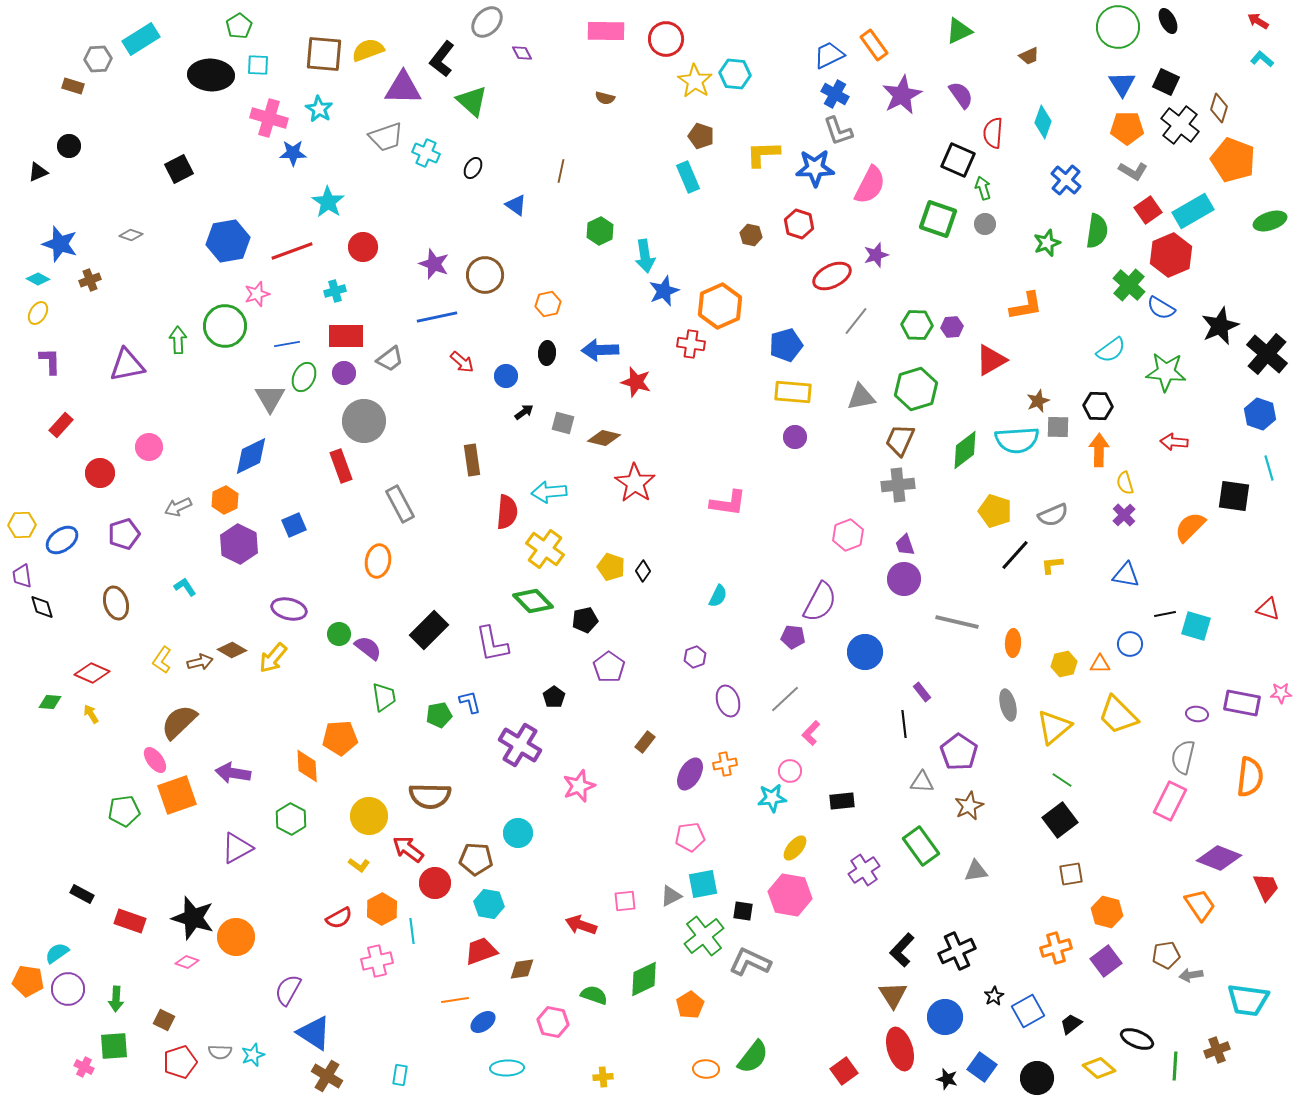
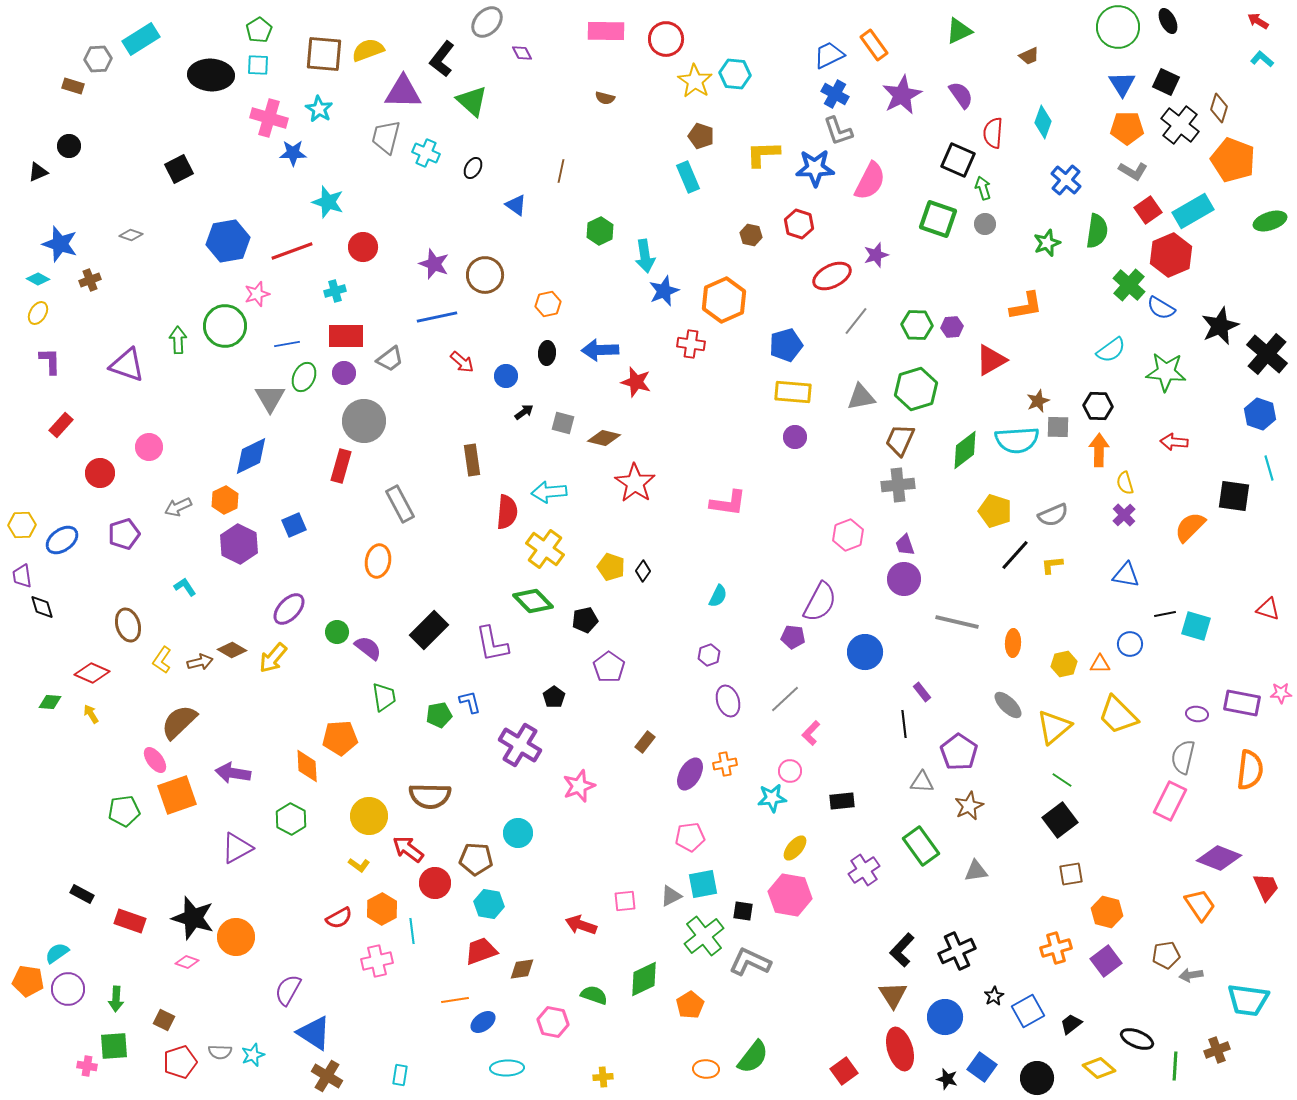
green pentagon at (239, 26): moved 20 px right, 4 px down
purple triangle at (403, 88): moved 4 px down
gray trapezoid at (386, 137): rotated 123 degrees clockwise
pink semicircle at (870, 185): moved 4 px up
cyan star at (328, 202): rotated 16 degrees counterclockwise
orange hexagon at (720, 306): moved 4 px right, 6 px up
purple triangle at (127, 365): rotated 30 degrees clockwise
red rectangle at (341, 466): rotated 36 degrees clockwise
brown ellipse at (116, 603): moved 12 px right, 22 px down
purple ellipse at (289, 609): rotated 60 degrees counterclockwise
green circle at (339, 634): moved 2 px left, 2 px up
purple hexagon at (695, 657): moved 14 px right, 2 px up
gray ellipse at (1008, 705): rotated 32 degrees counterclockwise
orange semicircle at (1250, 777): moved 7 px up
pink cross at (84, 1067): moved 3 px right, 1 px up; rotated 18 degrees counterclockwise
